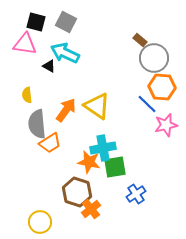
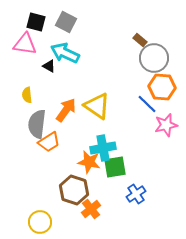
gray semicircle: rotated 12 degrees clockwise
orange trapezoid: moved 1 px left, 1 px up
brown hexagon: moved 3 px left, 2 px up
